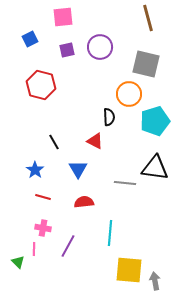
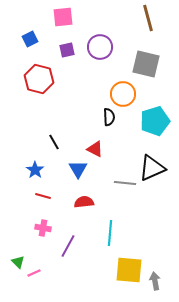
red hexagon: moved 2 px left, 6 px up
orange circle: moved 6 px left
red triangle: moved 8 px down
black triangle: moved 3 px left; rotated 32 degrees counterclockwise
red line: moved 1 px up
pink line: moved 24 px down; rotated 64 degrees clockwise
